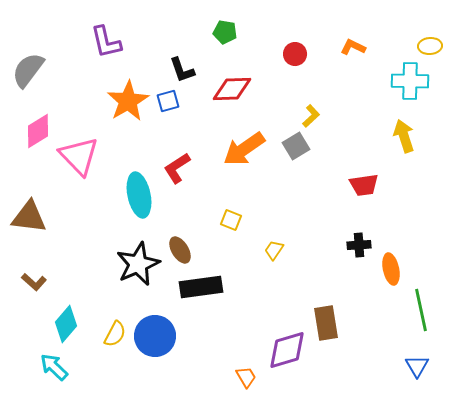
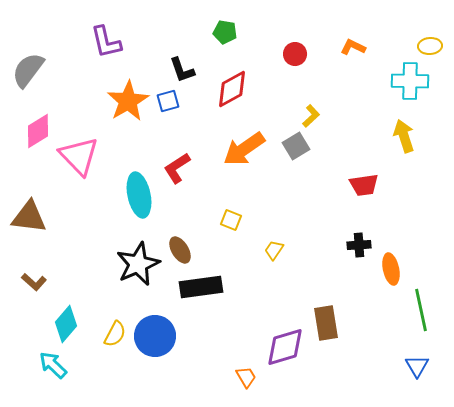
red diamond: rotated 27 degrees counterclockwise
purple diamond: moved 2 px left, 3 px up
cyan arrow: moved 1 px left, 2 px up
